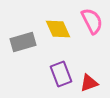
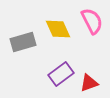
purple rectangle: rotated 75 degrees clockwise
